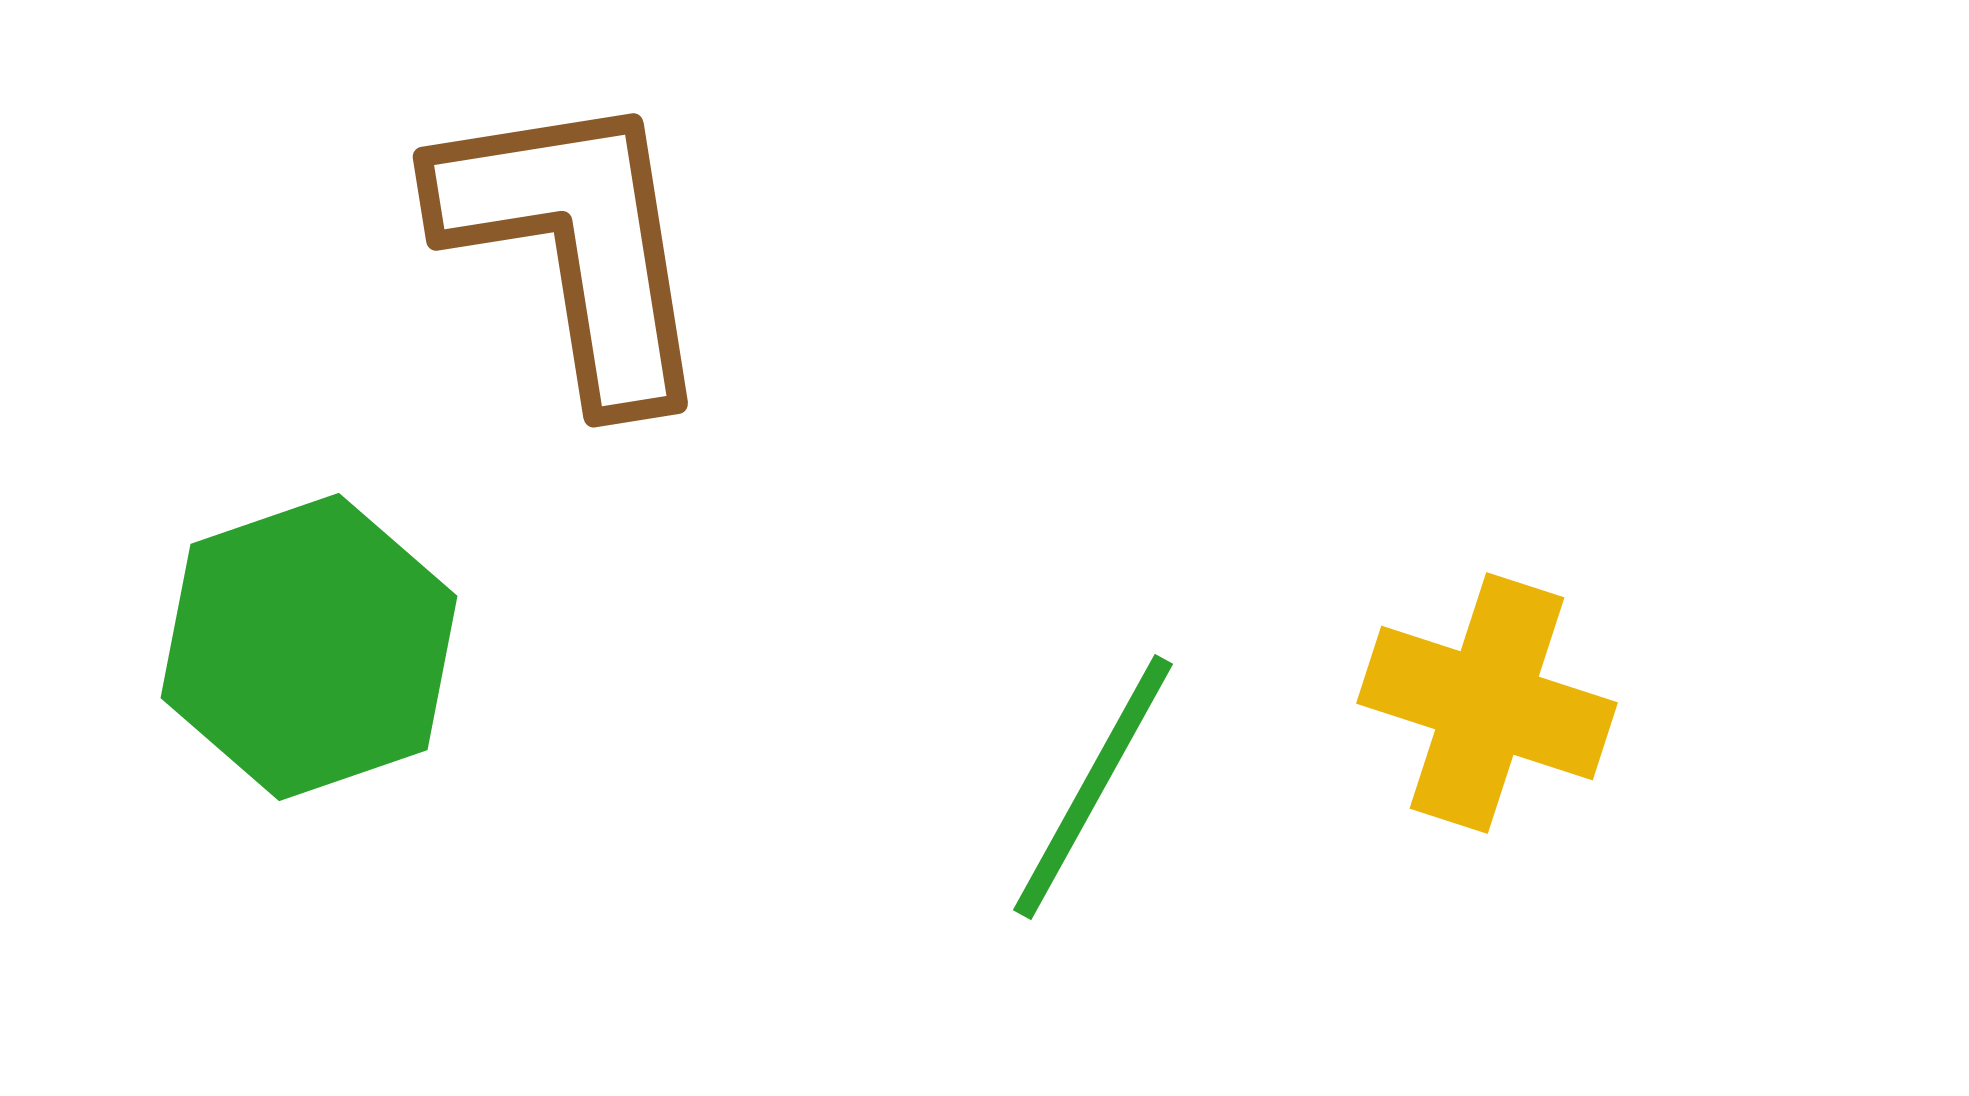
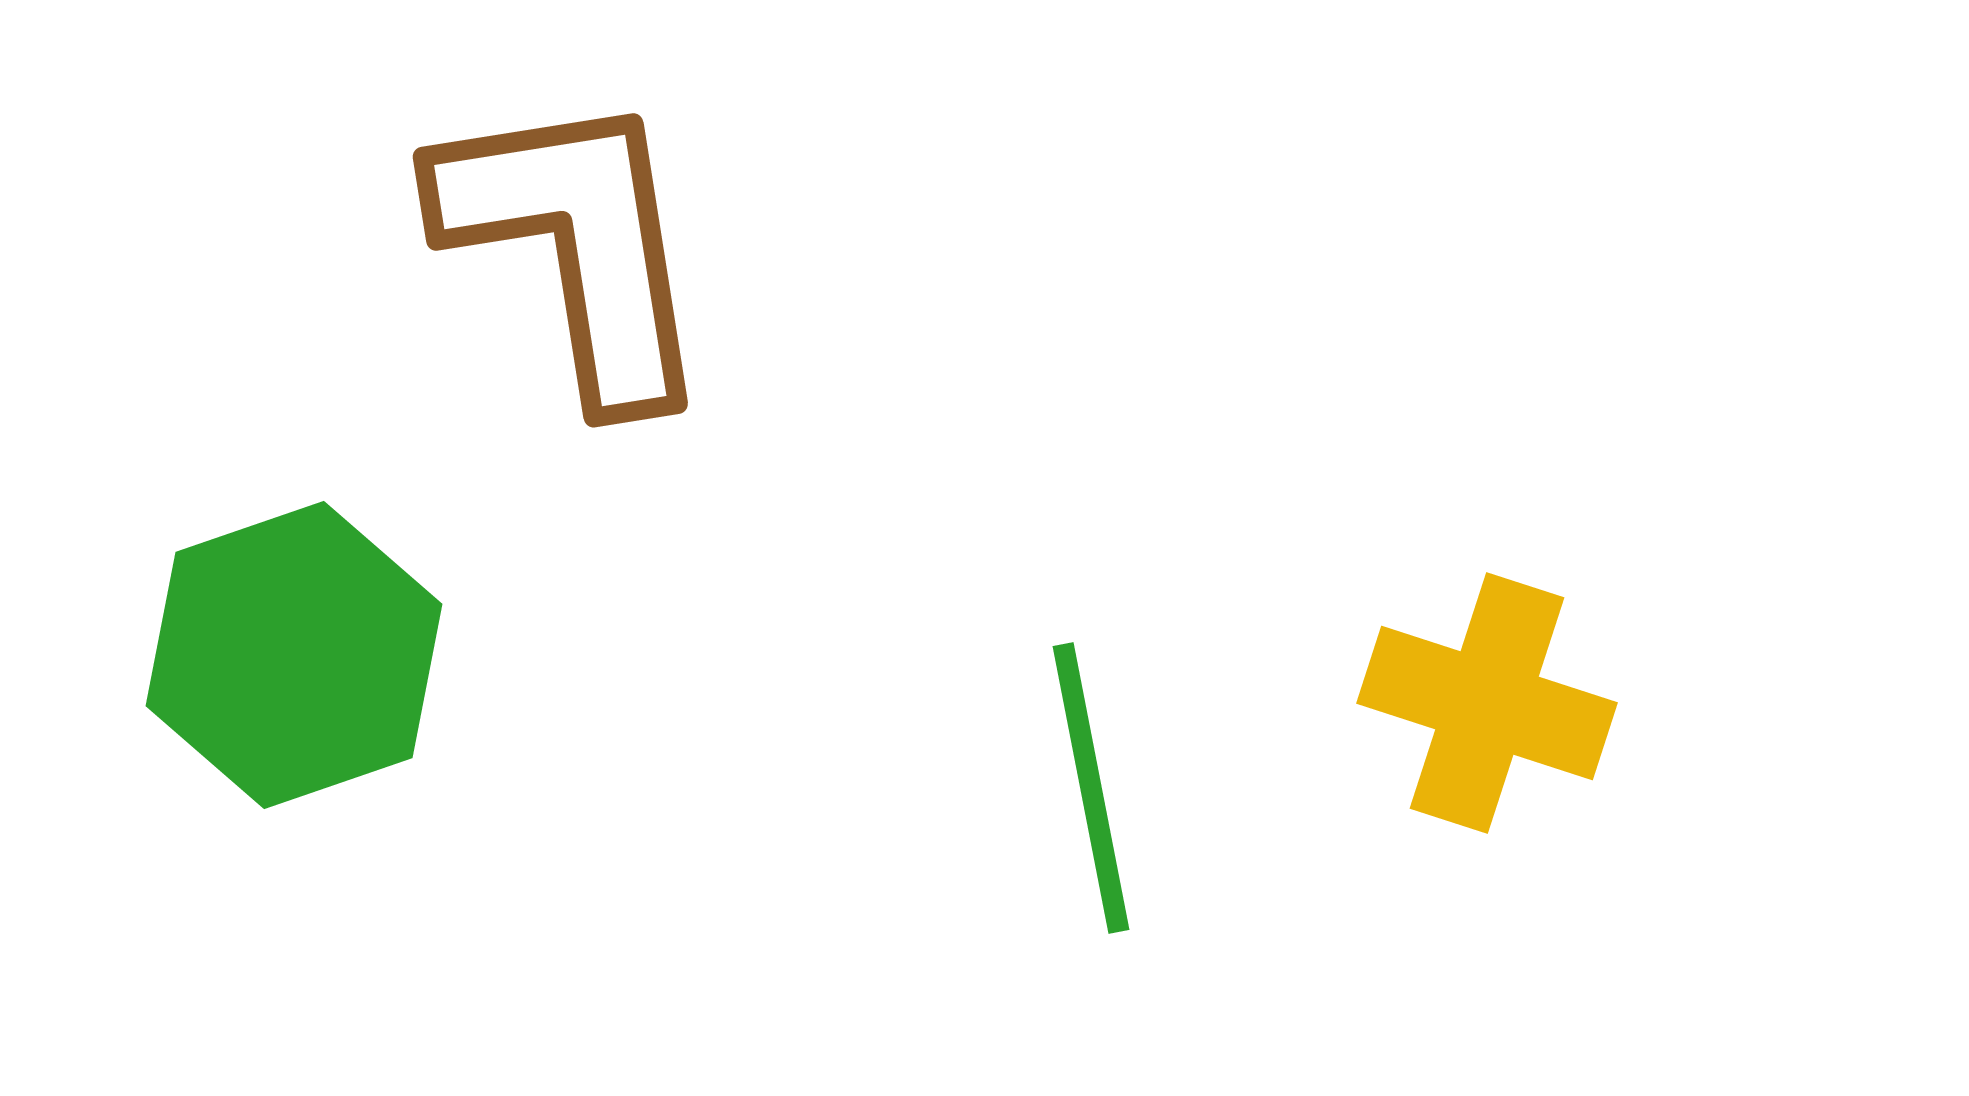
green hexagon: moved 15 px left, 8 px down
green line: moved 2 px left, 1 px down; rotated 40 degrees counterclockwise
